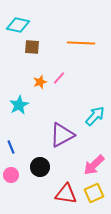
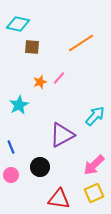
cyan diamond: moved 1 px up
orange line: rotated 36 degrees counterclockwise
red triangle: moved 7 px left, 5 px down
